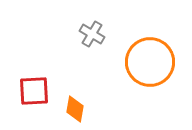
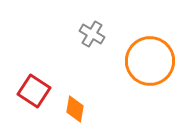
orange circle: moved 1 px up
red square: rotated 36 degrees clockwise
